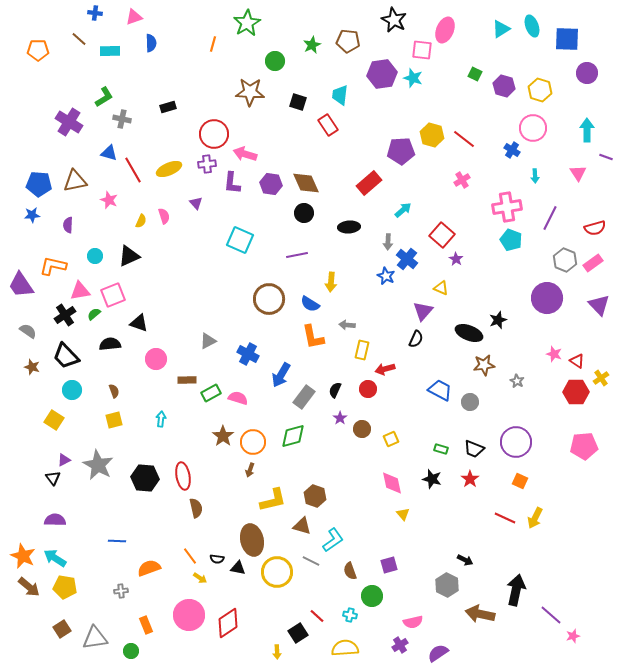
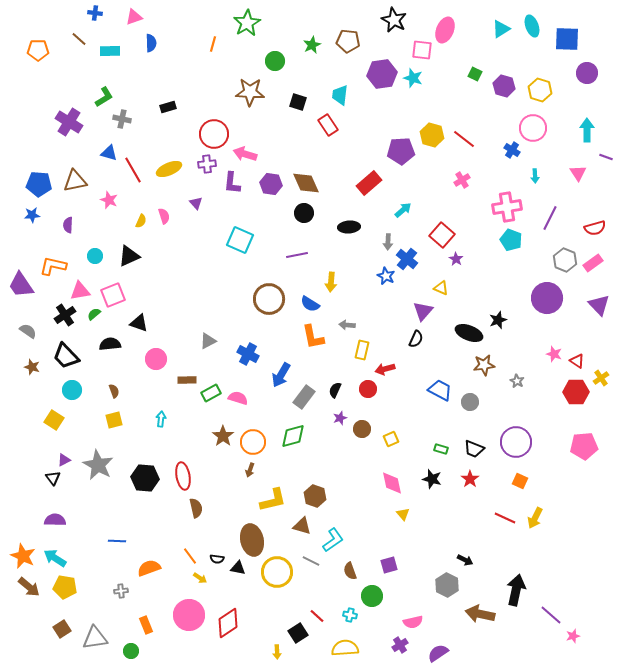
purple star at (340, 418): rotated 16 degrees clockwise
